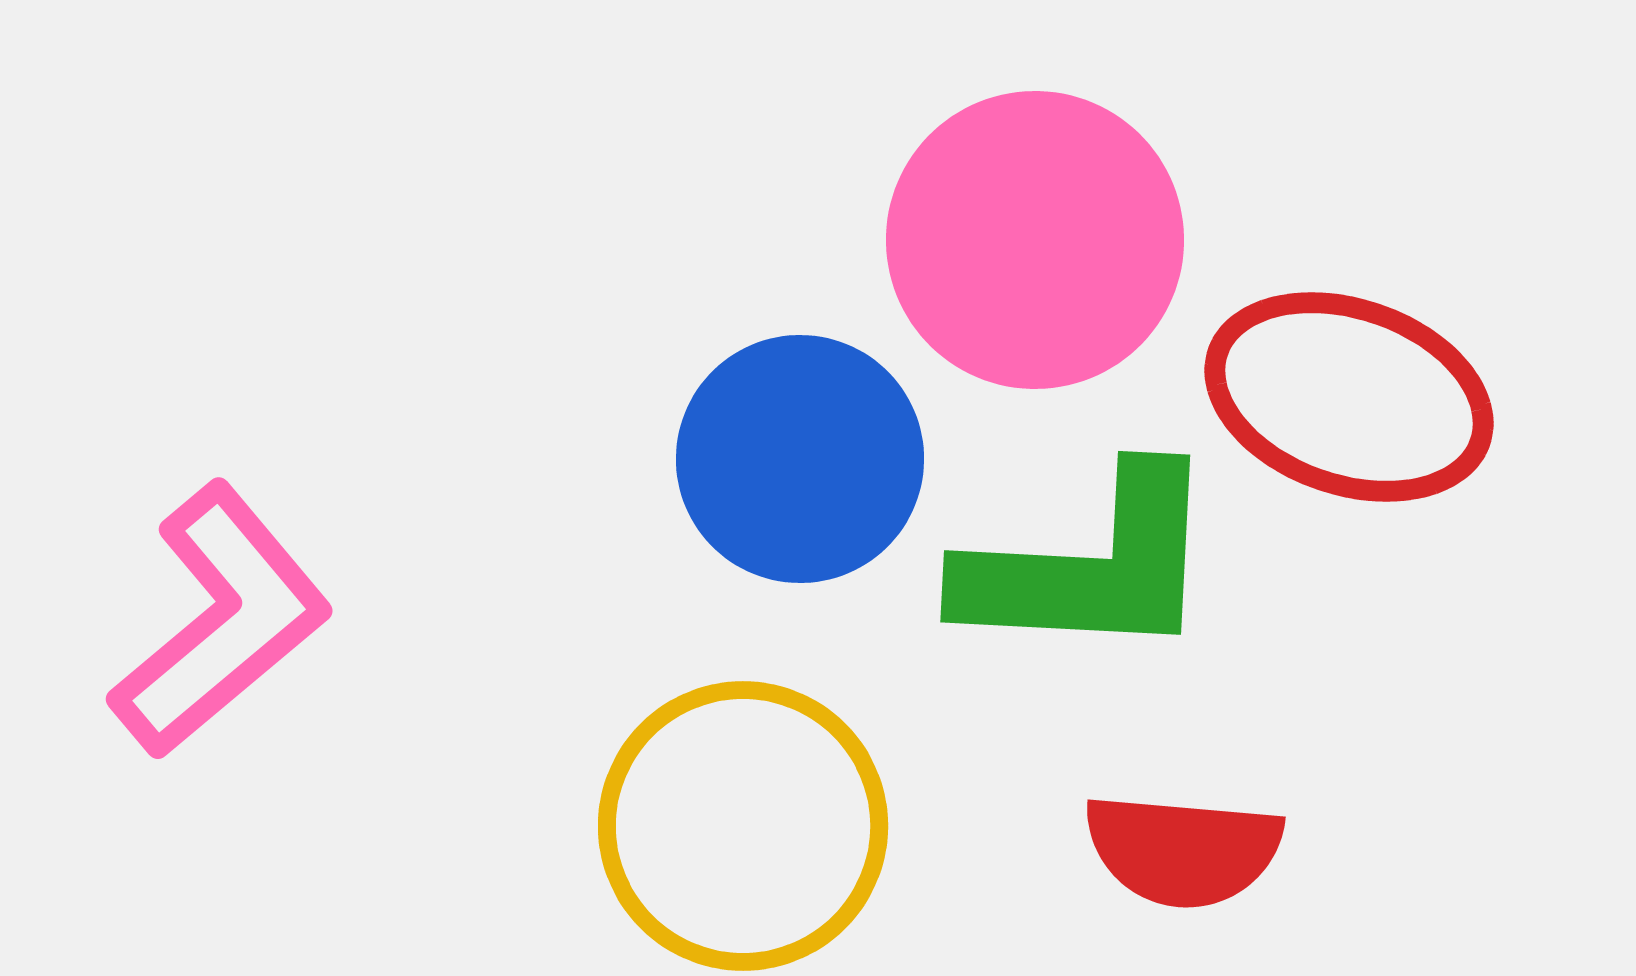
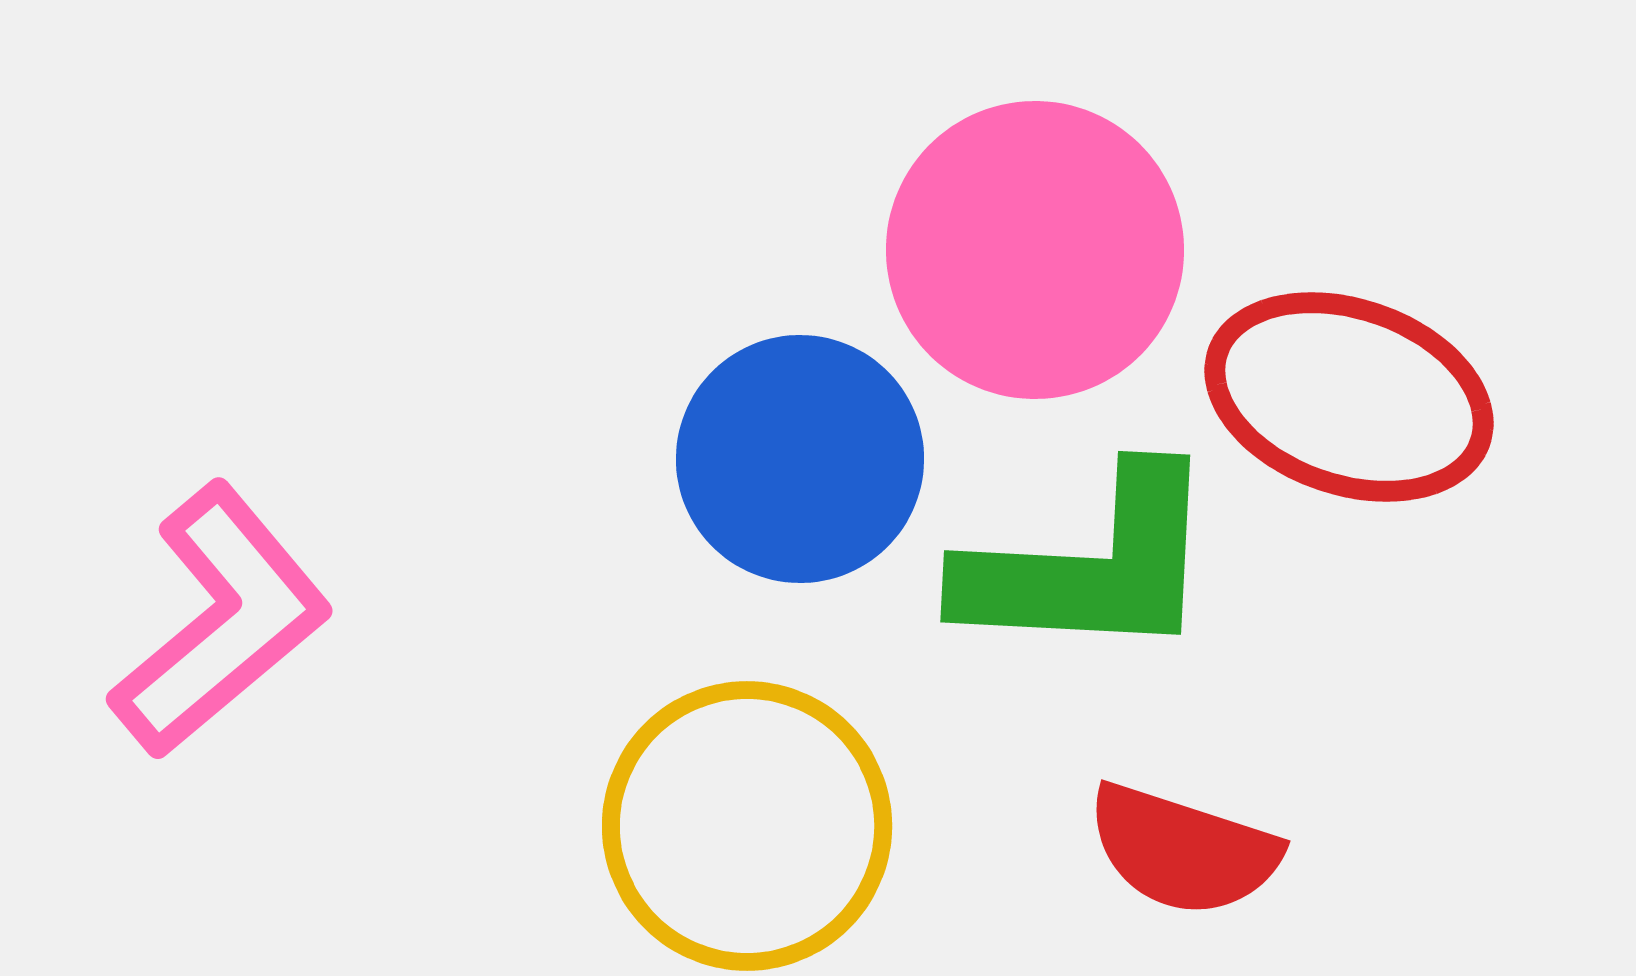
pink circle: moved 10 px down
yellow circle: moved 4 px right
red semicircle: rotated 13 degrees clockwise
